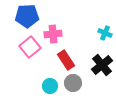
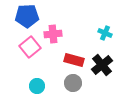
red rectangle: moved 8 px right; rotated 42 degrees counterclockwise
cyan circle: moved 13 px left
